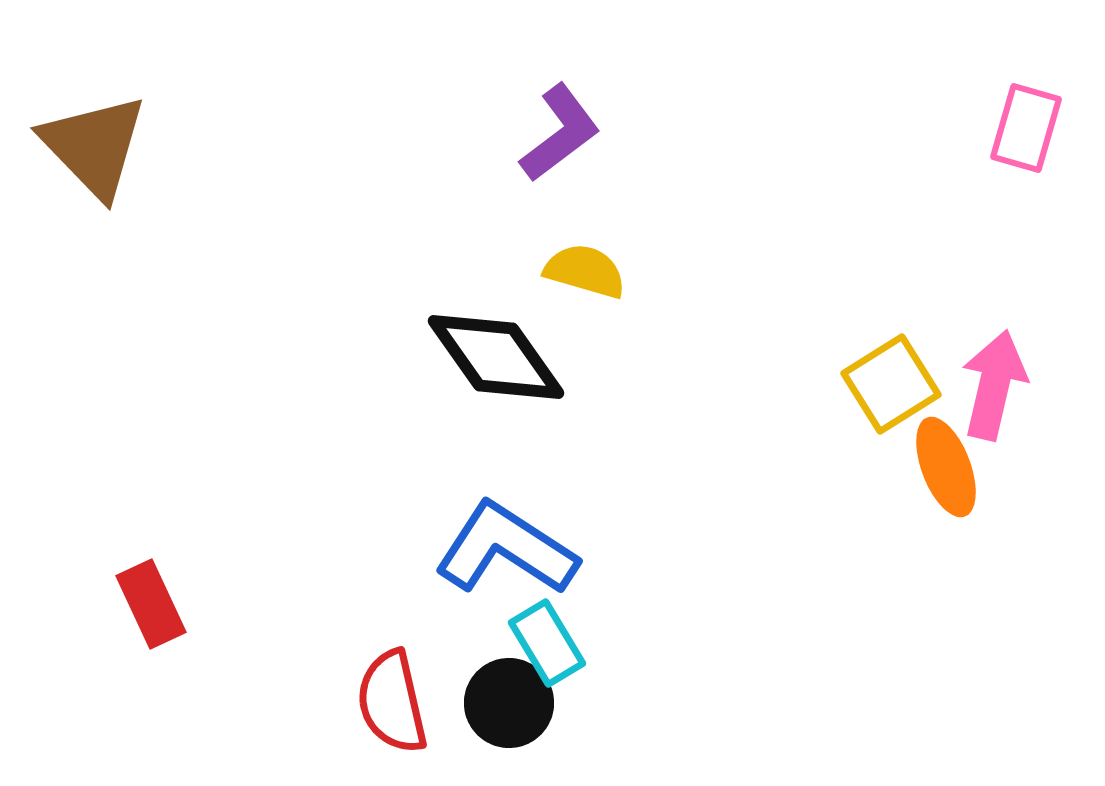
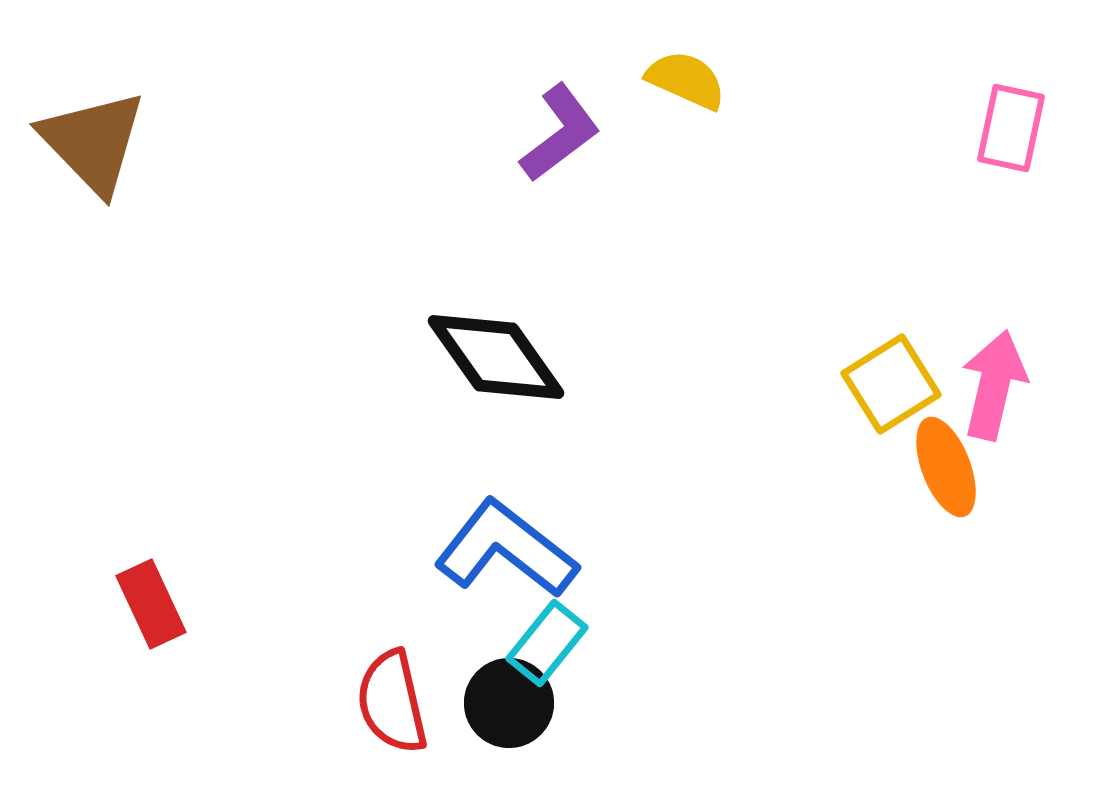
pink rectangle: moved 15 px left; rotated 4 degrees counterclockwise
brown triangle: moved 1 px left, 4 px up
yellow semicircle: moved 101 px right, 191 px up; rotated 8 degrees clockwise
blue L-shape: rotated 5 degrees clockwise
cyan rectangle: rotated 70 degrees clockwise
